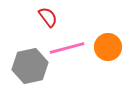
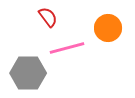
orange circle: moved 19 px up
gray hexagon: moved 2 px left, 7 px down; rotated 12 degrees clockwise
